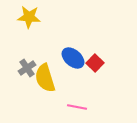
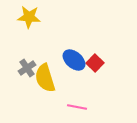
blue ellipse: moved 1 px right, 2 px down
